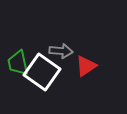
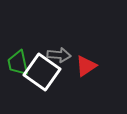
gray arrow: moved 2 px left, 4 px down
